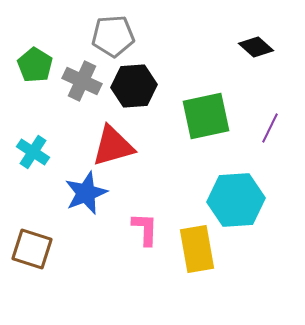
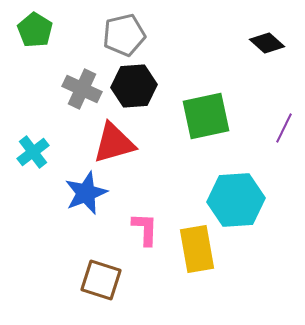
gray pentagon: moved 11 px right, 1 px up; rotated 9 degrees counterclockwise
black diamond: moved 11 px right, 4 px up
green pentagon: moved 35 px up
gray cross: moved 8 px down
purple line: moved 14 px right
red triangle: moved 1 px right, 3 px up
cyan cross: rotated 20 degrees clockwise
brown square: moved 69 px right, 31 px down
